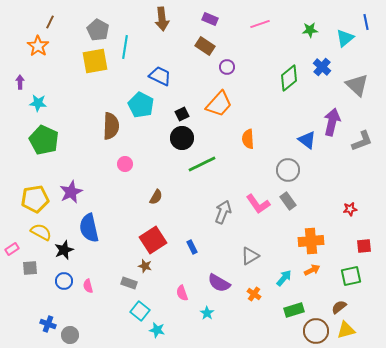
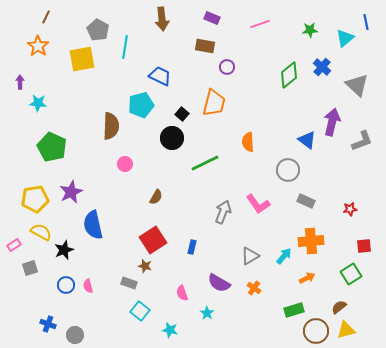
purple rectangle at (210, 19): moved 2 px right, 1 px up
brown line at (50, 22): moved 4 px left, 5 px up
brown rectangle at (205, 46): rotated 24 degrees counterclockwise
yellow square at (95, 61): moved 13 px left, 2 px up
green diamond at (289, 78): moved 3 px up
orange trapezoid at (219, 104): moved 5 px left, 1 px up; rotated 28 degrees counterclockwise
cyan pentagon at (141, 105): rotated 30 degrees clockwise
black square at (182, 114): rotated 24 degrees counterclockwise
black circle at (182, 138): moved 10 px left
orange semicircle at (248, 139): moved 3 px down
green pentagon at (44, 140): moved 8 px right, 7 px down
green line at (202, 164): moved 3 px right, 1 px up
gray rectangle at (288, 201): moved 18 px right; rotated 30 degrees counterclockwise
blue semicircle at (89, 228): moved 4 px right, 3 px up
blue rectangle at (192, 247): rotated 40 degrees clockwise
pink rectangle at (12, 249): moved 2 px right, 4 px up
gray square at (30, 268): rotated 14 degrees counterclockwise
orange arrow at (312, 270): moved 5 px left, 8 px down
green square at (351, 276): moved 2 px up; rotated 20 degrees counterclockwise
cyan arrow at (284, 278): moved 22 px up
blue circle at (64, 281): moved 2 px right, 4 px down
orange cross at (254, 294): moved 6 px up
cyan star at (157, 330): moved 13 px right
gray circle at (70, 335): moved 5 px right
